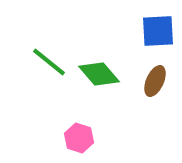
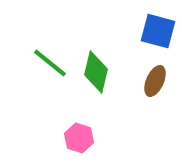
blue square: rotated 18 degrees clockwise
green line: moved 1 px right, 1 px down
green diamond: moved 3 px left, 2 px up; rotated 54 degrees clockwise
